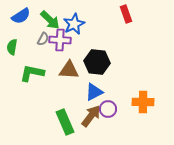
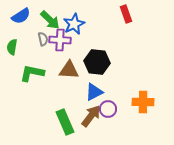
gray semicircle: rotated 40 degrees counterclockwise
